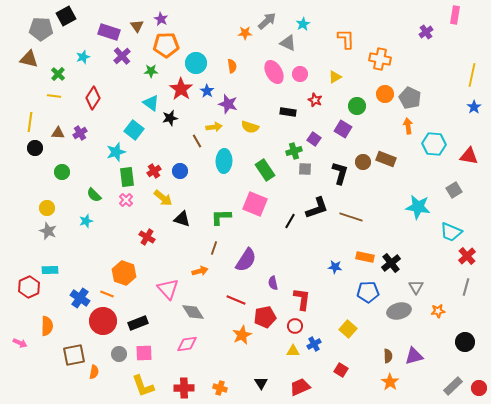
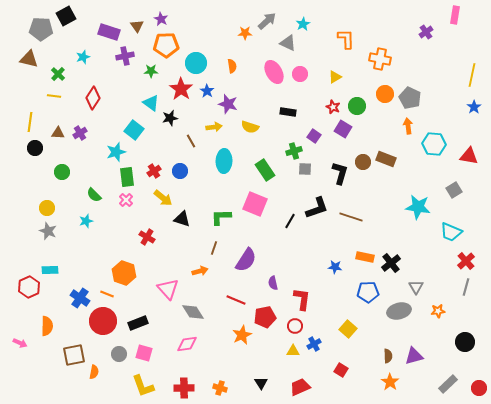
purple cross at (122, 56): moved 3 px right; rotated 30 degrees clockwise
red star at (315, 100): moved 18 px right, 7 px down
purple square at (314, 139): moved 3 px up
brown line at (197, 141): moved 6 px left
red cross at (467, 256): moved 1 px left, 5 px down
pink square at (144, 353): rotated 18 degrees clockwise
gray rectangle at (453, 386): moved 5 px left, 2 px up
